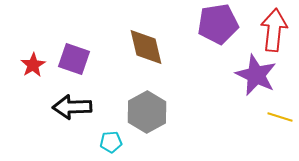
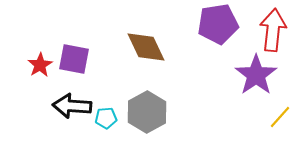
red arrow: moved 1 px left
brown diamond: rotated 12 degrees counterclockwise
purple square: rotated 8 degrees counterclockwise
red star: moved 7 px right
purple star: rotated 12 degrees clockwise
black arrow: moved 1 px up; rotated 6 degrees clockwise
yellow line: rotated 65 degrees counterclockwise
cyan pentagon: moved 5 px left, 24 px up
